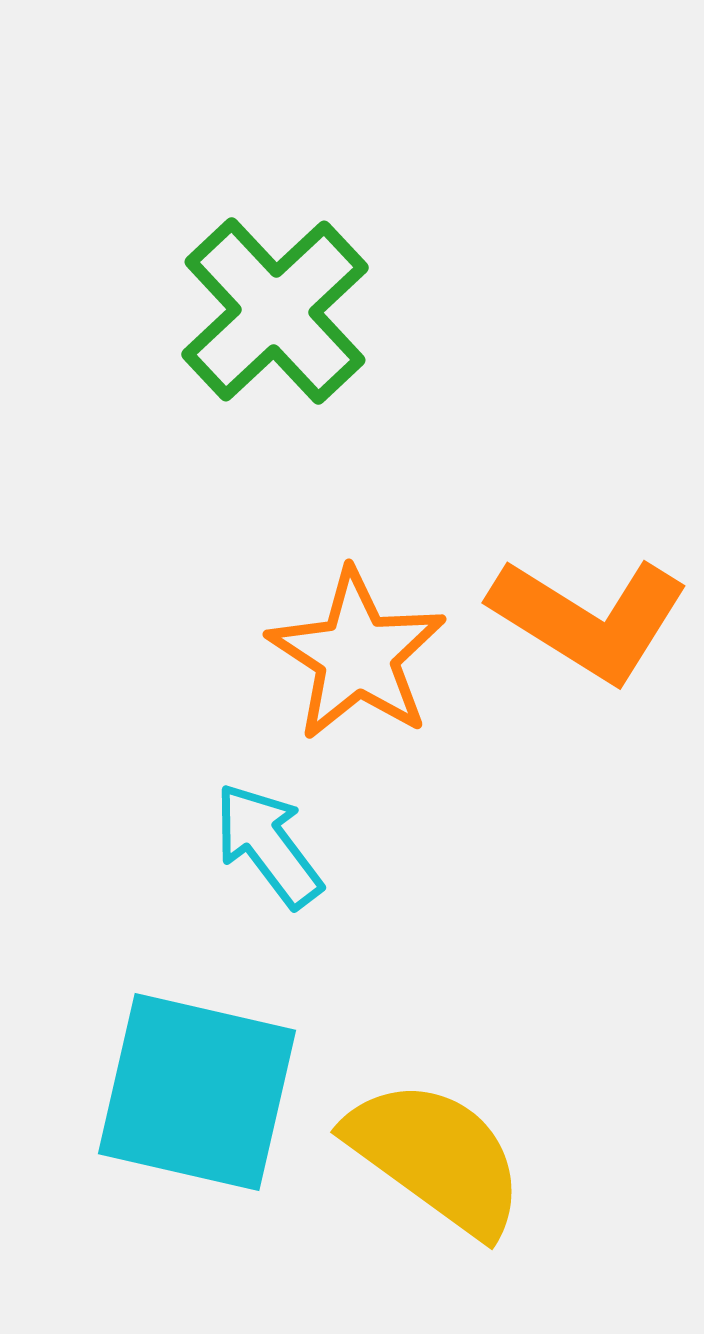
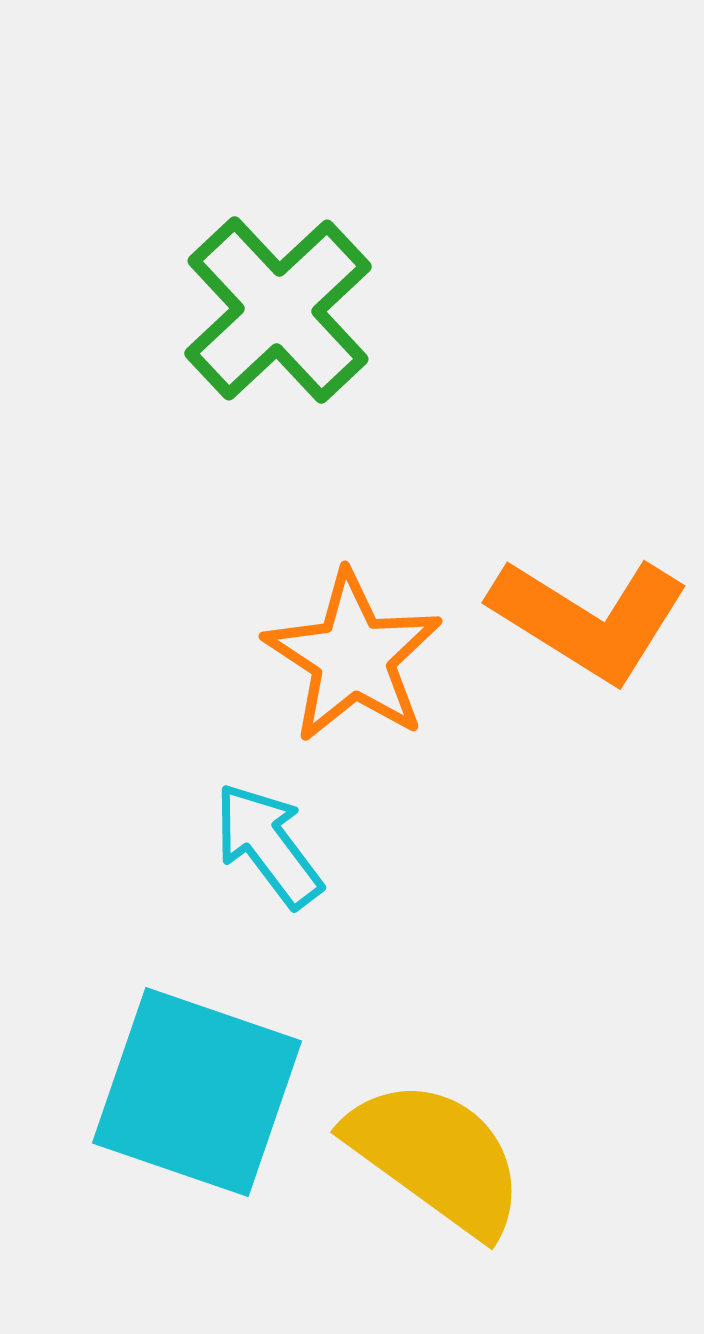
green cross: moved 3 px right, 1 px up
orange star: moved 4 px left, 2 px down
cyan square: rotated 6 degrees clockwise
